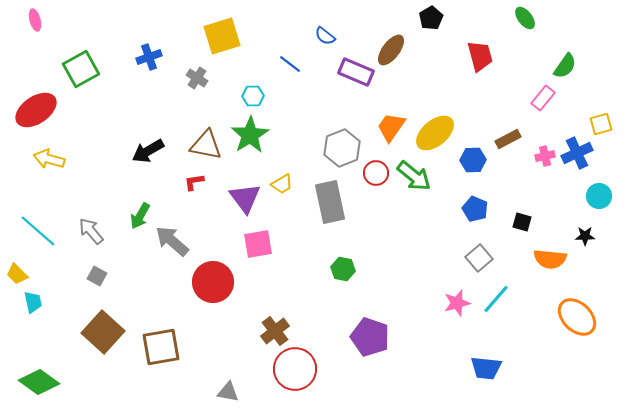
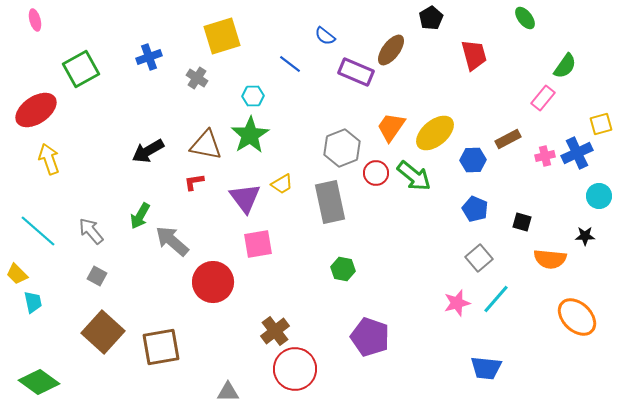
red trapezoid at (480, 56): moved 6 px left, 1 px up
yellow arrow at (49, 159): rotated 56 degrees clockwise
gray triangle at (228, 392): rotated 10 degrees counterclockwise
